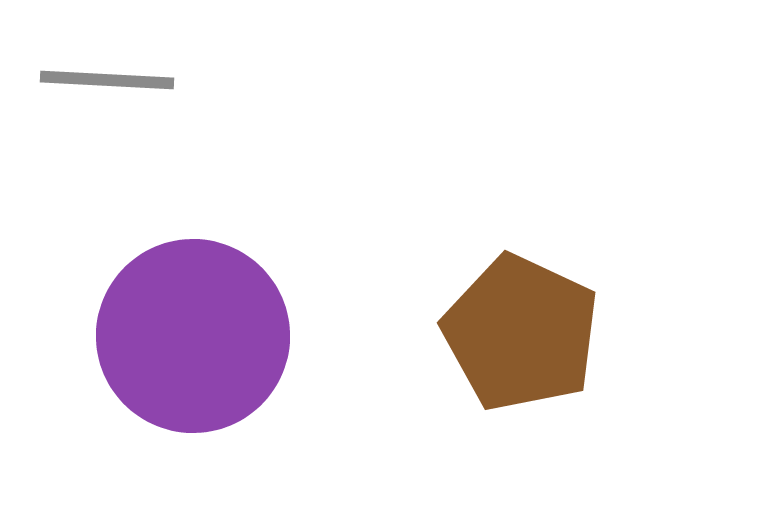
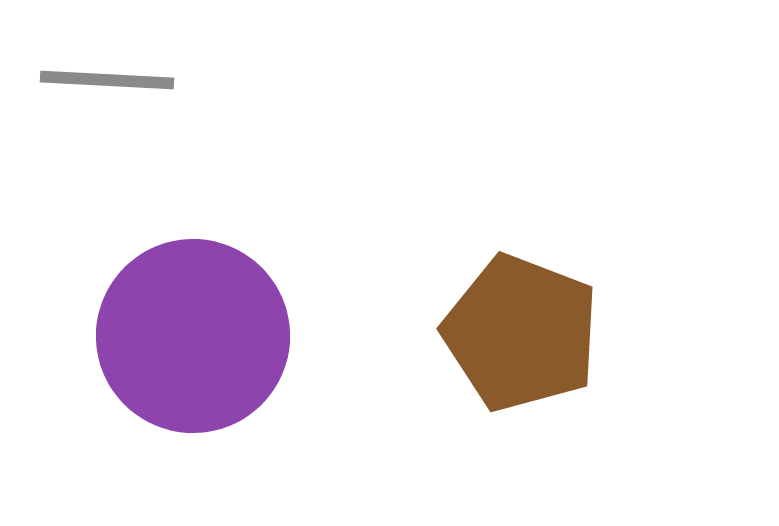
brown pentagon: rotated 4 degrees counterclockwise
